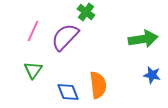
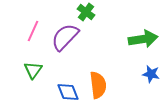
blue star: moved 1 px left, 1 px up
